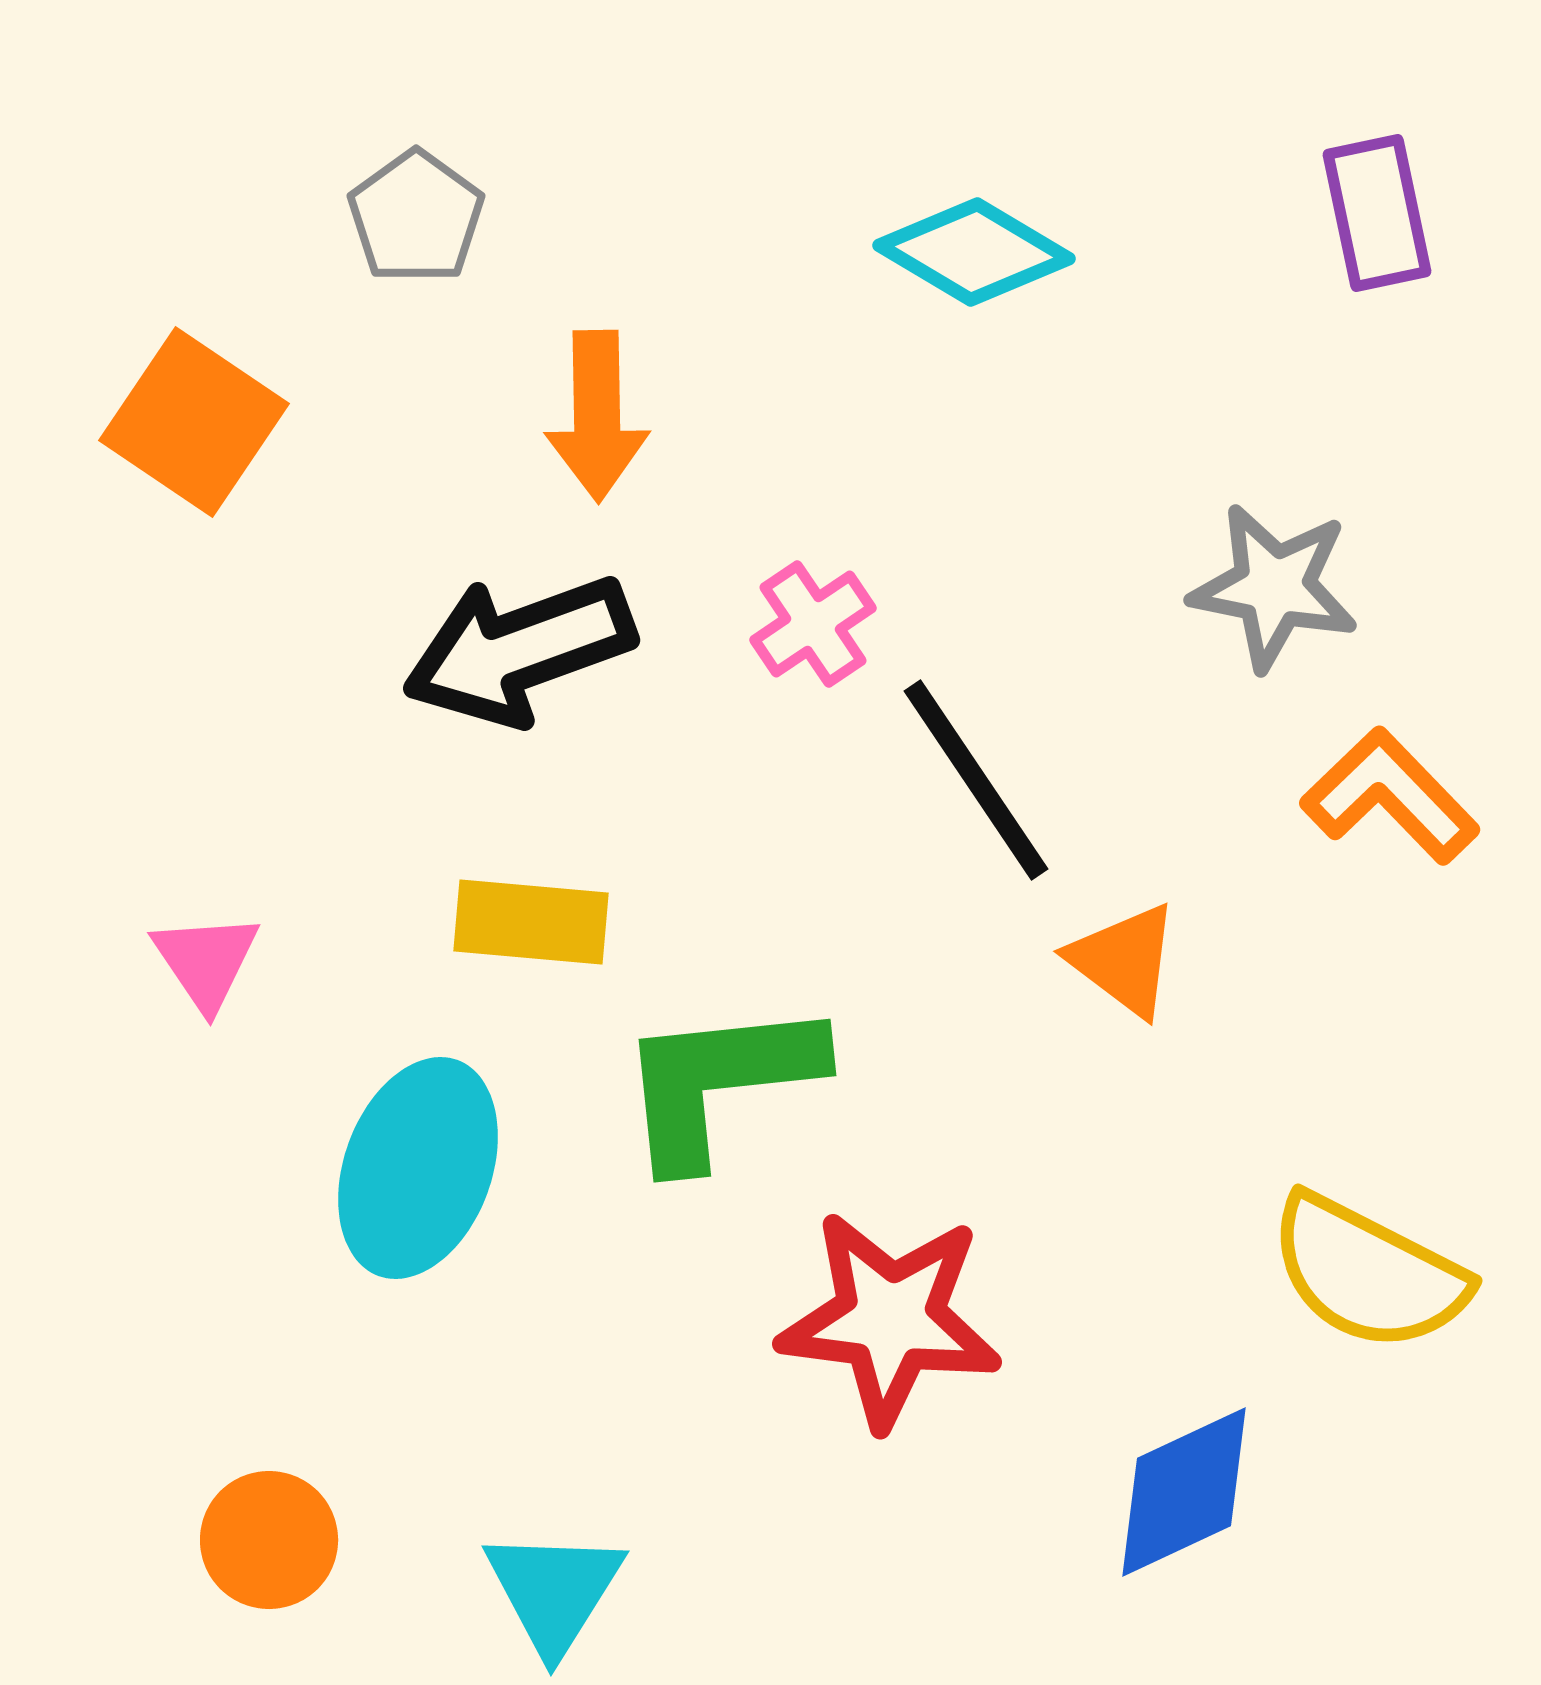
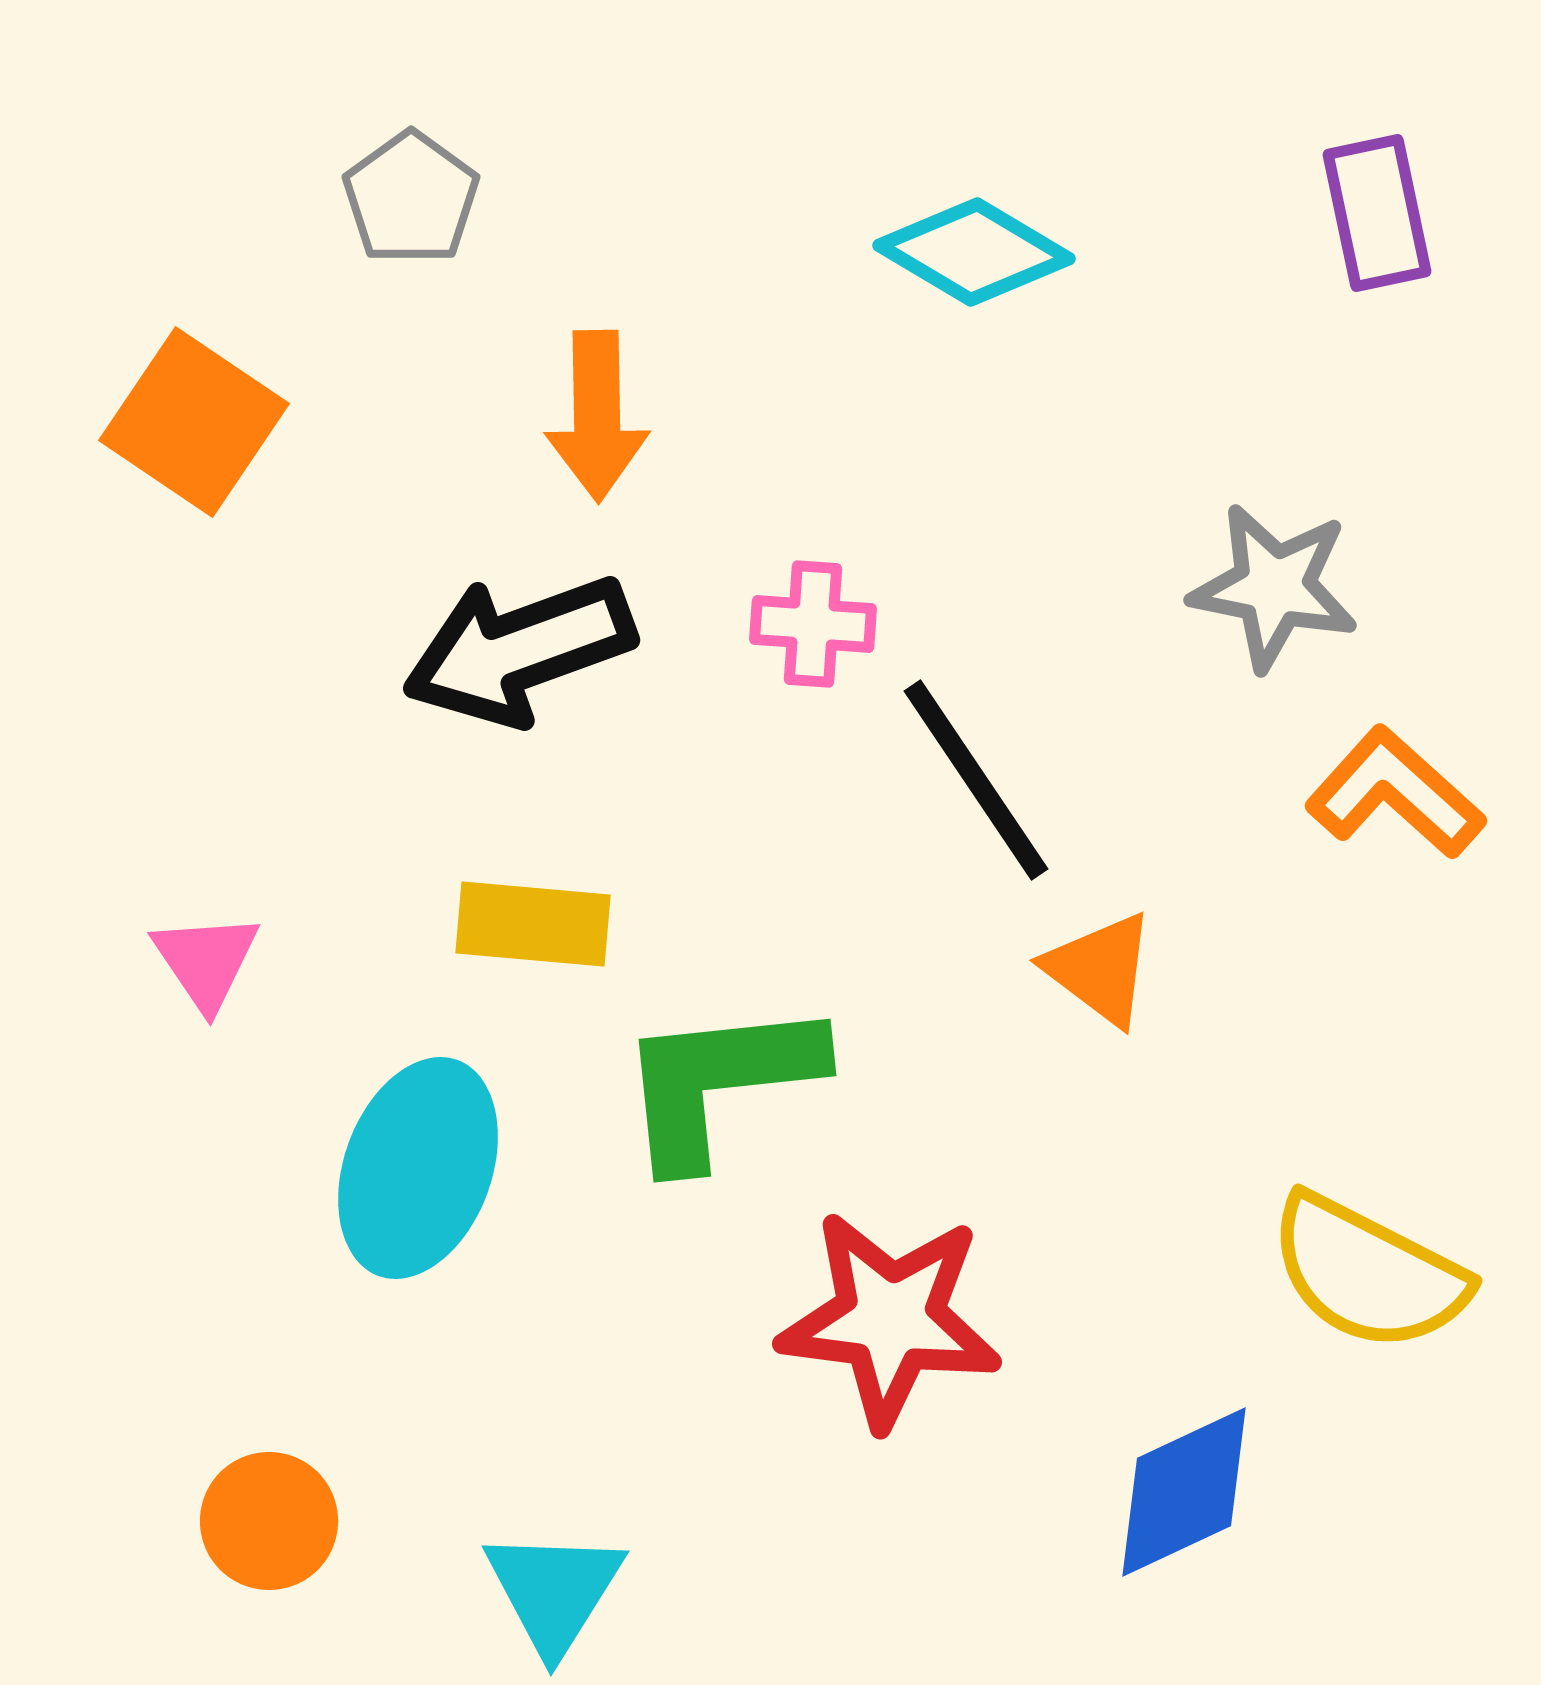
gray pentagon: moved 5 px left, 19 px up
pink cross: rotated 38 degrees clockwise
orange L-shape: moved 5 px right, 3 px up; rotated 4 degrees counterclockwise
yellow rectangle: moved 2 px right, 2 px down
orange triangle: moved 24 px left, 9 px down
orange circle: moved 19 px up
